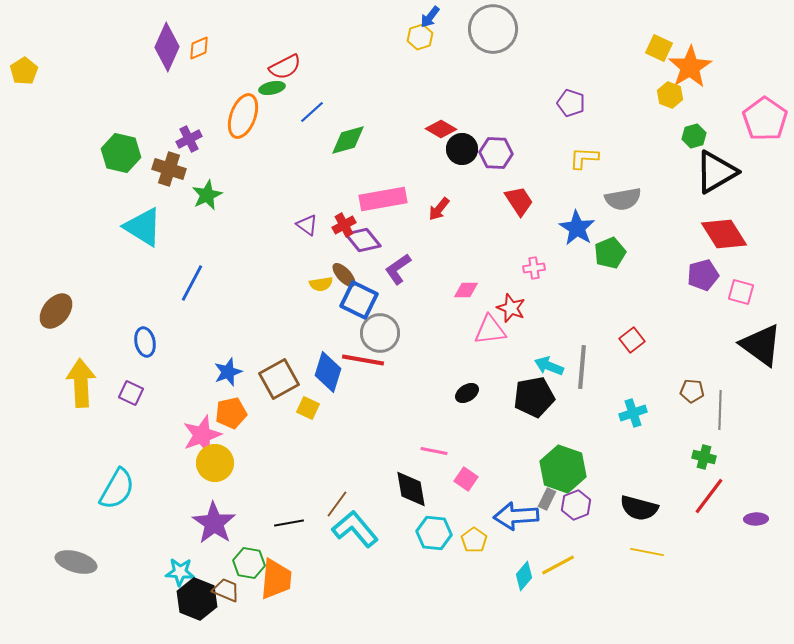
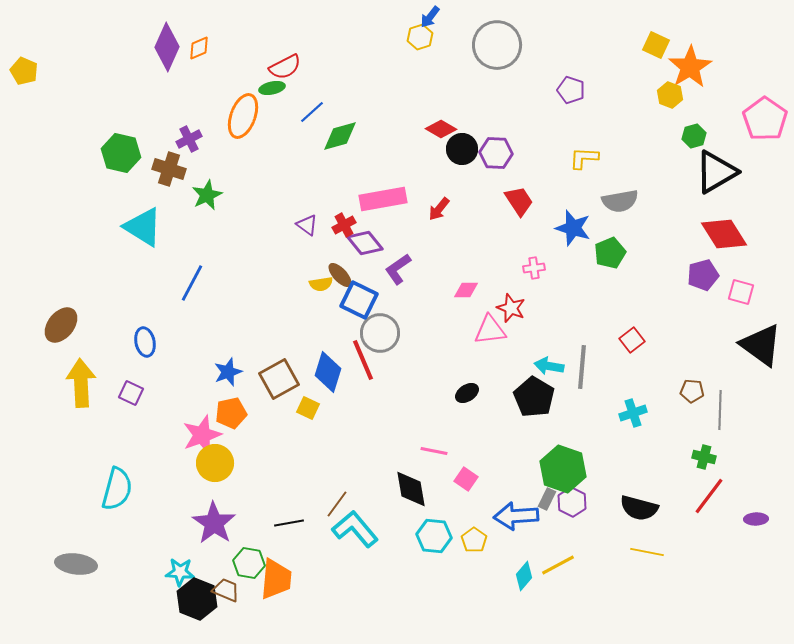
gray circle at (493, 29): moved 4 px right, 16 px down
yellow square at (659, 48): moved 3 px left, 3 px up
yellow pentagon at (24, 71): rotated 16 degrees counterclockwise
purple pentagon at (571, 103): moved 13 px up
green diamond at (348, 140): moved 8 px left, 4 px up
gray semicircle at (623, 199): moved 3 px left, 2 px down
blue star at (577, 228): moved 4 px left; rotated 15 degrees counterclockwise
purple diamond at (363, 240): moved 2 px right, 3 px down
brown ellipse at (344, 275): moved 4 px left
brown ellipse at (56, 311): moved 5 px right, 14 px down
red line at (363, 360): rotated 57 degrees clockwise
cyan arrow at (549, 366): rotated 12 degrees counterclockwise
black pentagon at (534, 397): rotated 30 degrees counterclockwise
cyan semicircle at (117, 489): rotated 15 degrees counterclockwise
purple hexagon at (576, 505): moved 4 px left, 3 px up; rotated 12 degrees counterclockwise
cyan hexagon at (434, 533): moved 3 px down
gray ellipse at (76, 562): moved 2 px down; rotated 9 degrees counterclockwise
